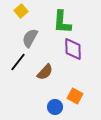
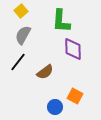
green L-shape: moved 1 px left, 1 px up
gray semicircle: moved 7 px left, 3 px up
brown semicircle: rotated 12 degrees clockwise
